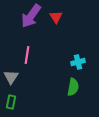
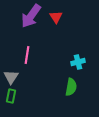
green semicircle: moved 2 px left
green rectangle: moved 6 px up
